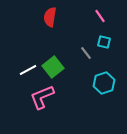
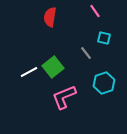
pink line: moved 5 px left, 5 px up
cyan square: moved 4 px up
white line: moved 1 px right, 2 px down
pink L-shape: moved 22 px right
